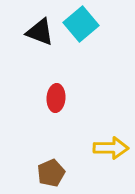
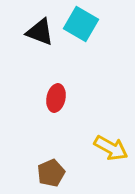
cyan square: rotated 20 degrees counterclockwise
red ellipse: rotated 8 degrees clockwise
yellow arrow: rotated 28 degrees clockwise
